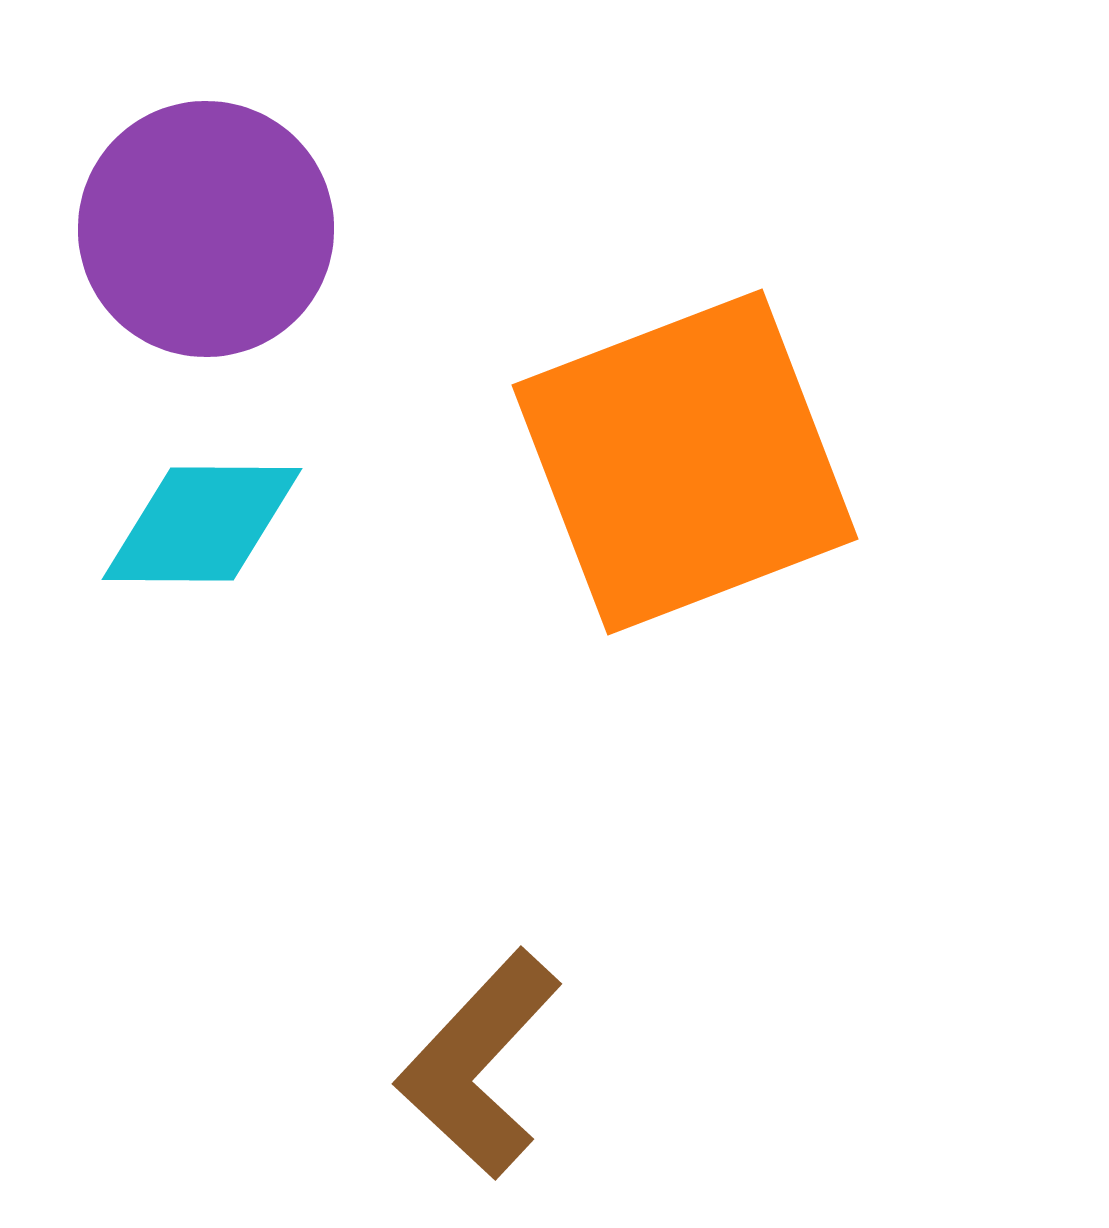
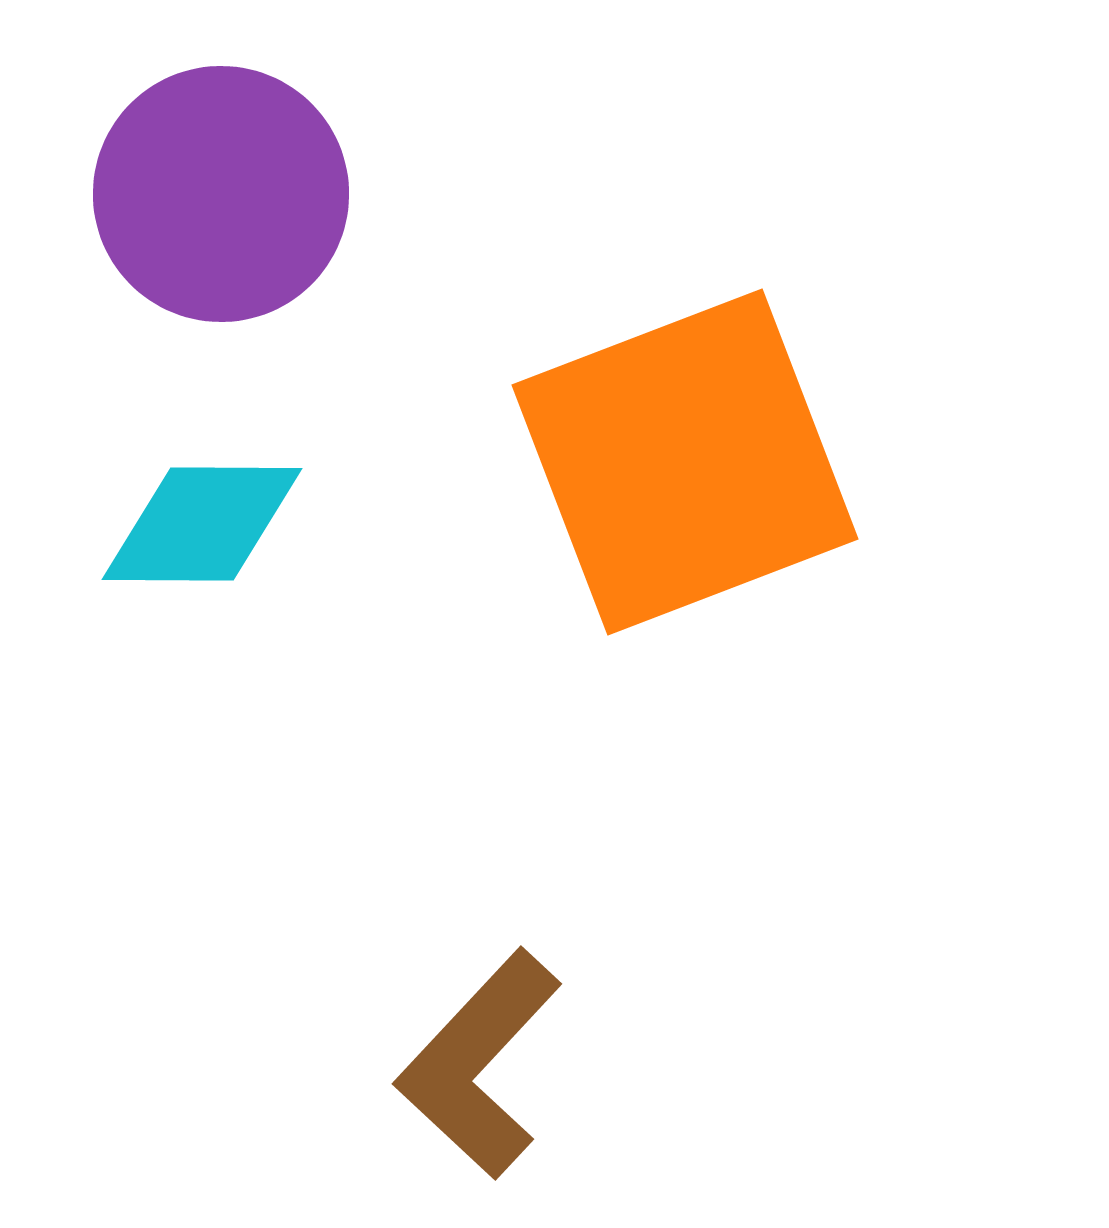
purple circle: moved 15 px right, 35 px up
